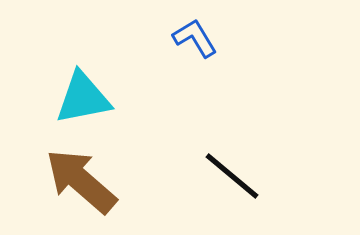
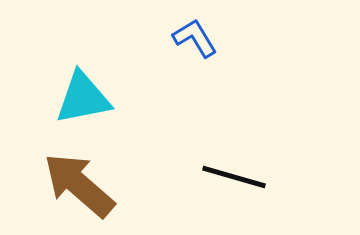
black line: moved 2 px right, 1 px down; rotated 24 degrees counterclockwise
brown arrow: moved 2 px left, 4 px down
